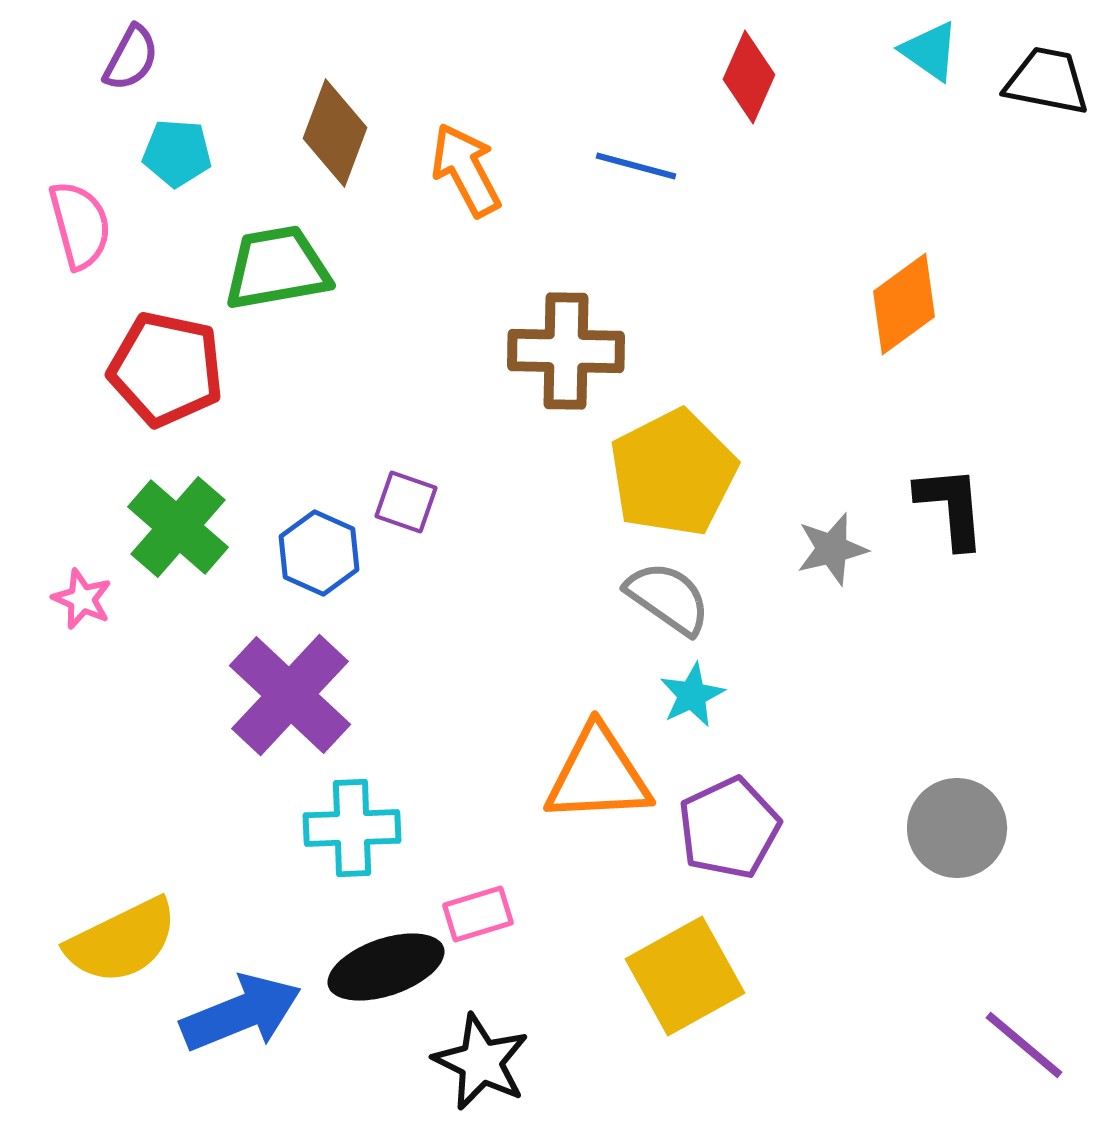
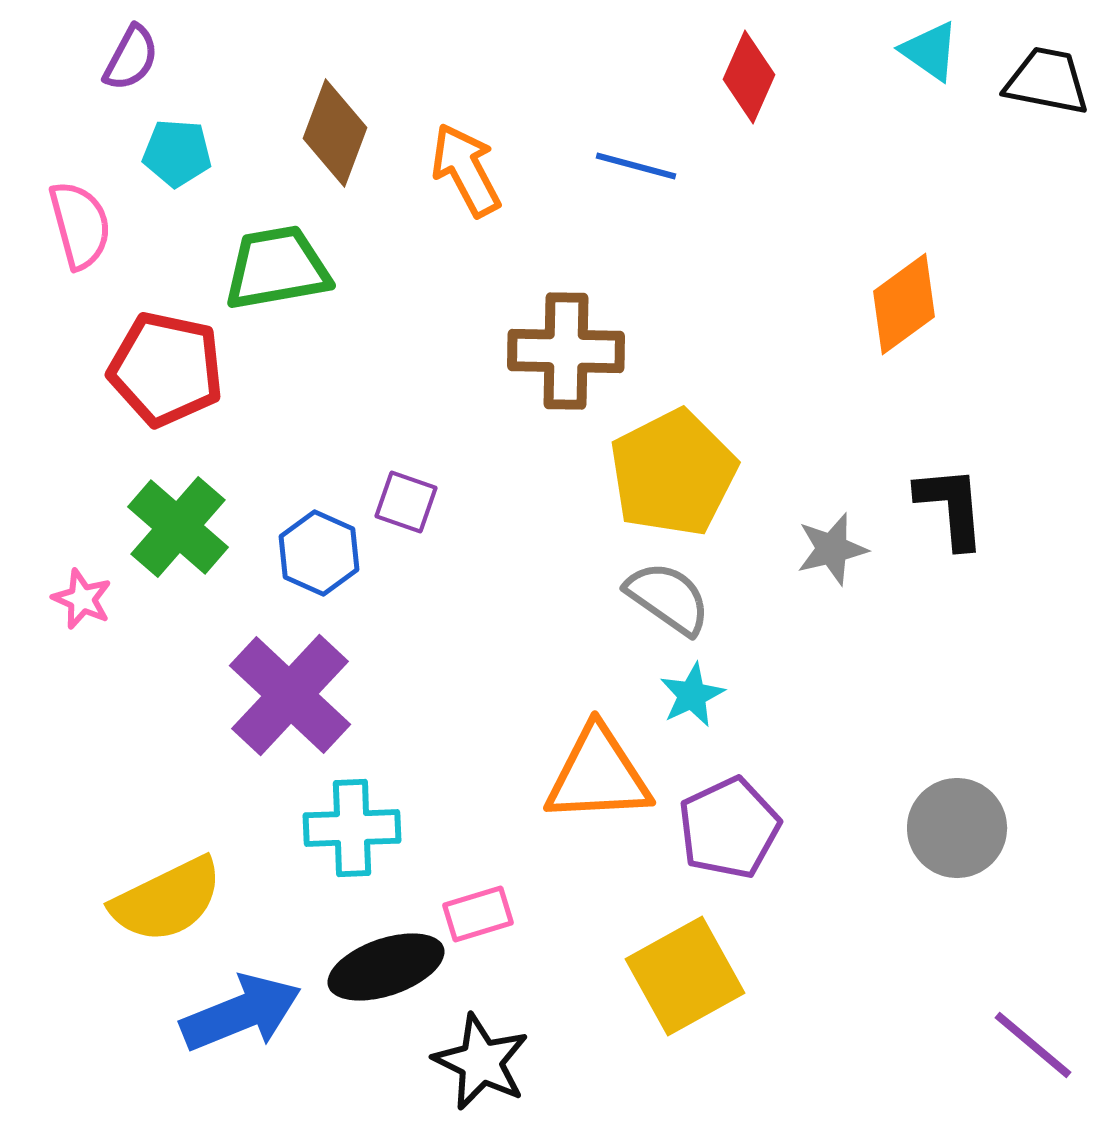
yellow semicircle: moved 45 px right, 41 px up
purple line: moved 9 px right
